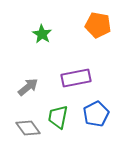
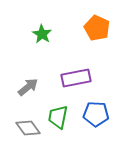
orange pentagon: moved 1 px left, 3 px down; rotated 15 degrees clockwise
blue pentagon: rotated 30 degrees clockwise
